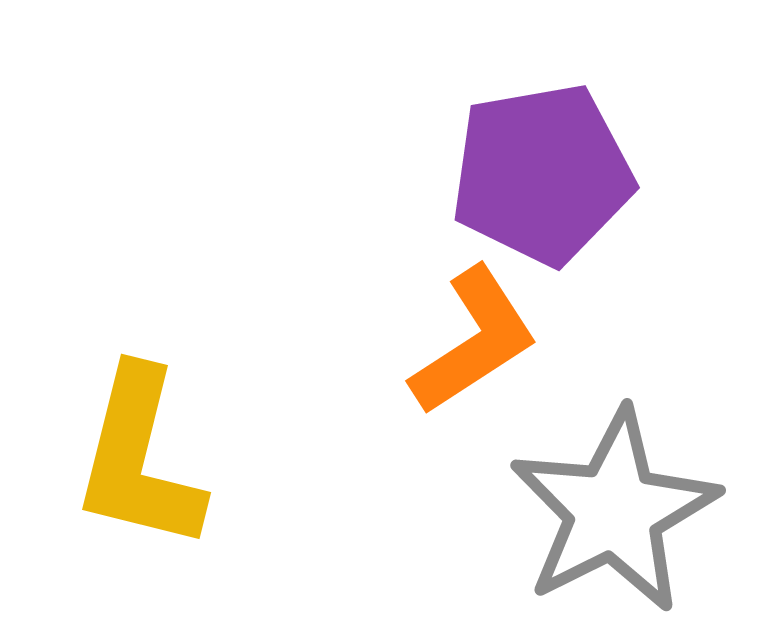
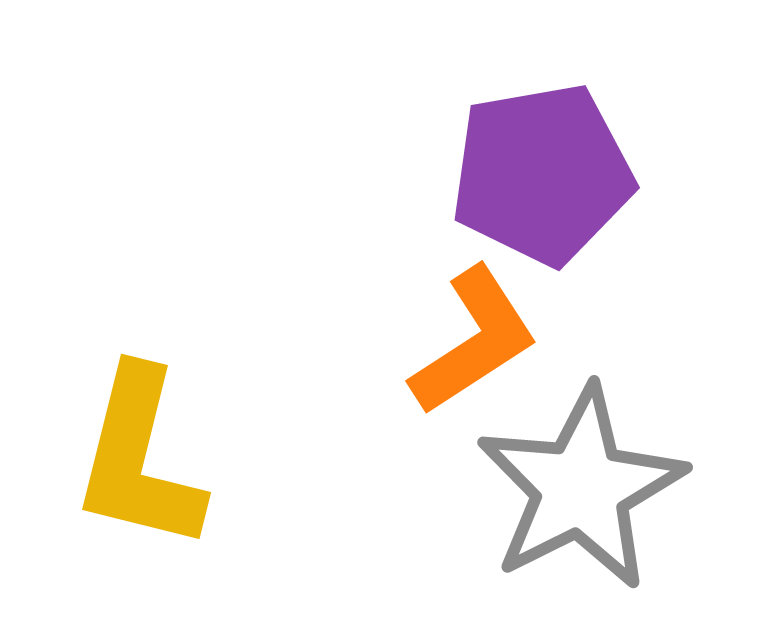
gray star: moved 33 px left, 23 px up
